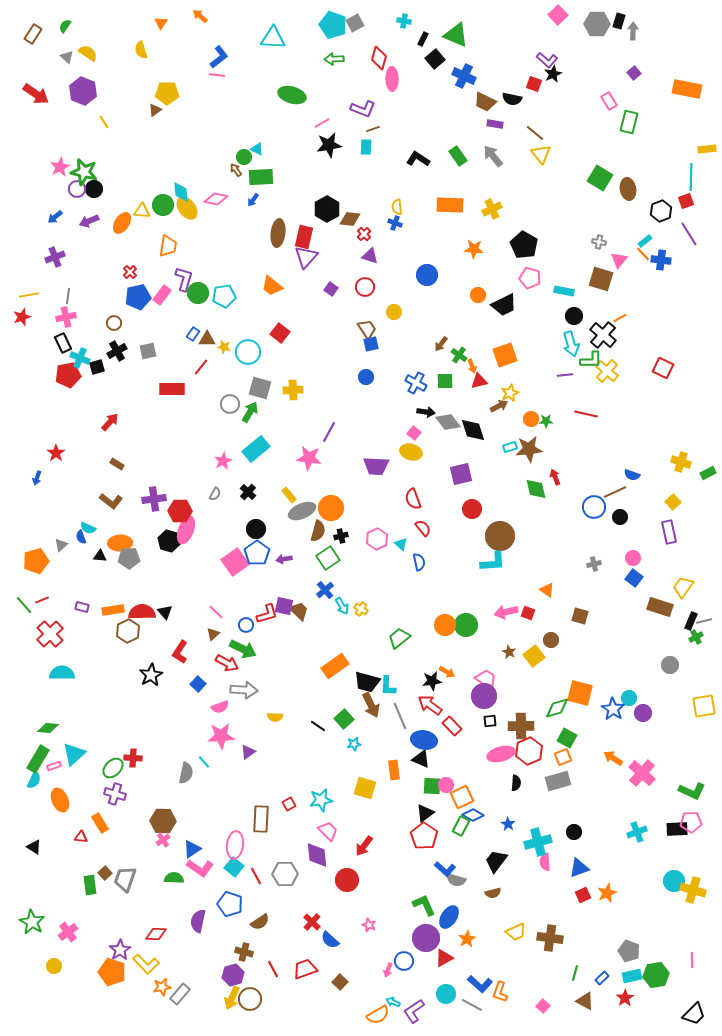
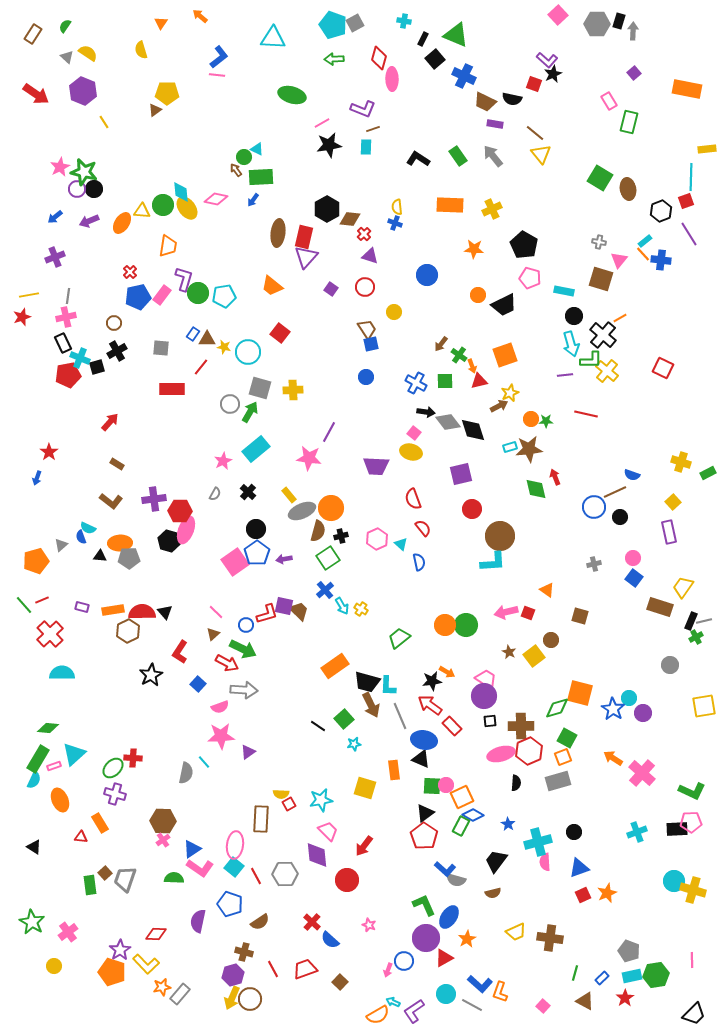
gray square at (148, 351): moved 13 px right, 3 px up; rotated 18 degrees clockwise
red star at (56, 453): moved 7 px left, 1 px up
yellow semicircle at (275, 717): moved 6 px right, 77 px down
